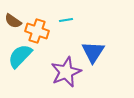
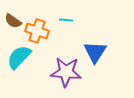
cyan line: rotated 16 degrees clockwise
blue triangle: moved 2 px right
cyan semicircle: moved 1 px left, 1 px down
purple star: rotated 28 degrees clockwise
